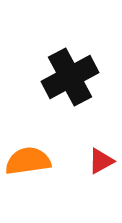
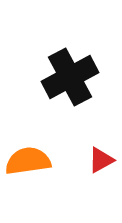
red triangle: moved 1 px up
